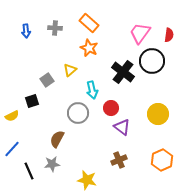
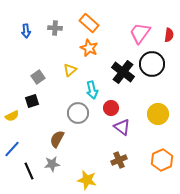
black circle: moved 3 px down
gray square: moved 9 px left, 3 px up
